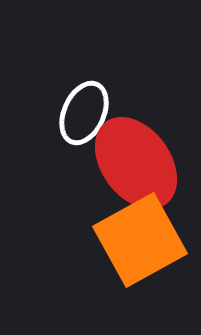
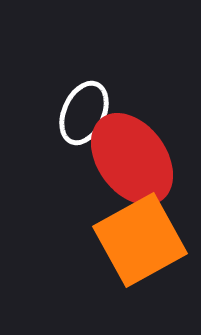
red ellipse: moved 4 px left, 4 px up
